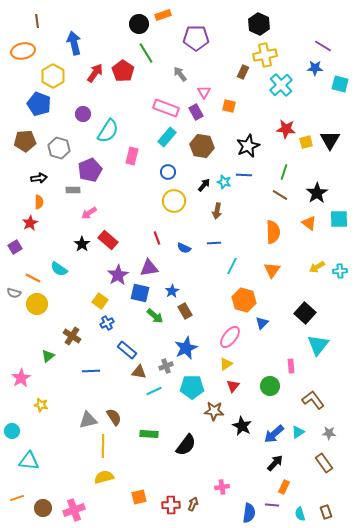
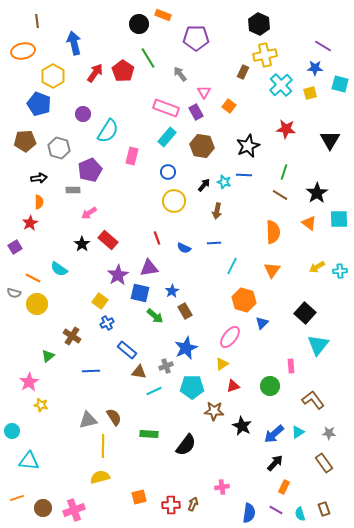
orange rectangle at (163, 15): rotated 42 degrees clockwise
green line at (146, 53): moved 2 px right, 5 px down
orange square at (229, 106): rotated 24 degrees clockwise
yellow square at (306, 142): moved 4 px right, 49 px up
yellow triangle at (226, 364): moved 4 px left
pink star at (21, 378): moved 8 px right, 4 px down
red triangle at (233, 386): rotated 32 degrees clockwise
yellow semicircle at (104, 477): moved 4 px left
purple line at (272, 505): moved 4 px right, 5 px down; rotated 24 degrees clockwise
brown rectangle at (326, 512): moved 2 px left, 3 px up
